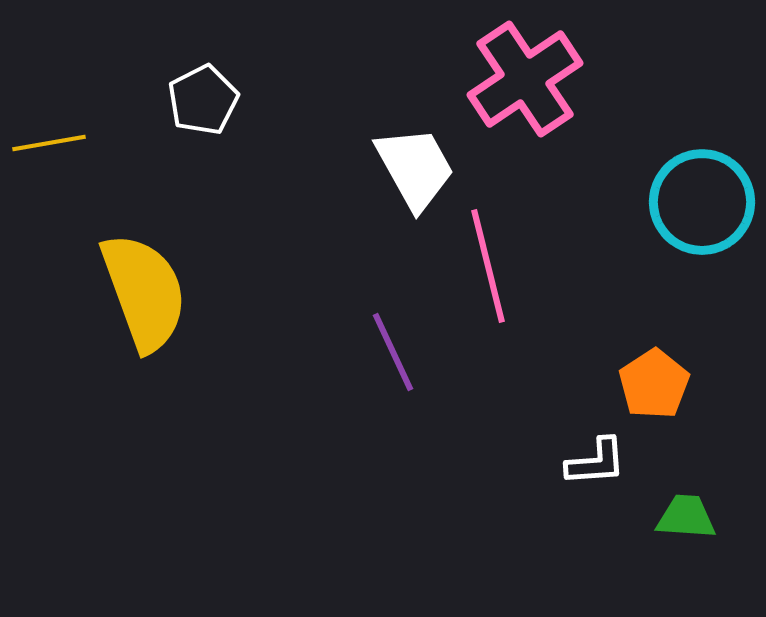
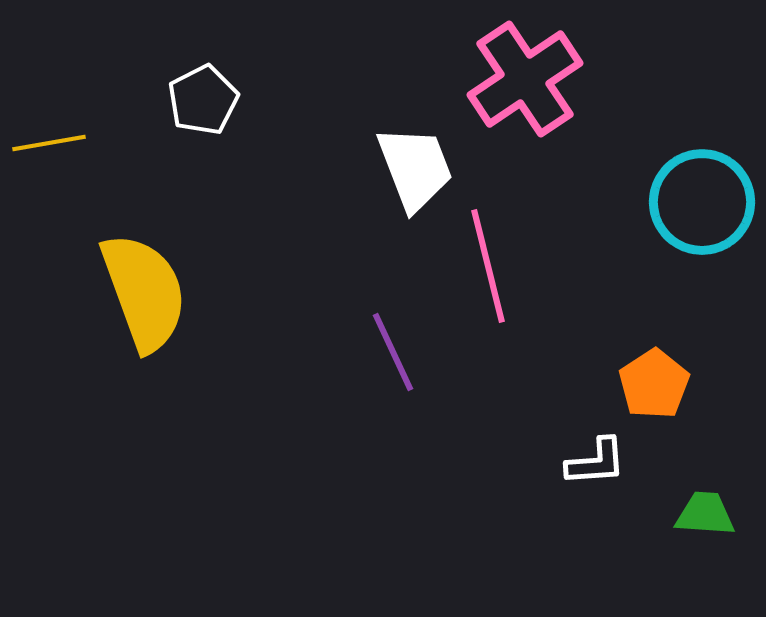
white trapezoid: rotated 8 degrees clockwise
green trapezoid: moved 19 px right, 3 px up
